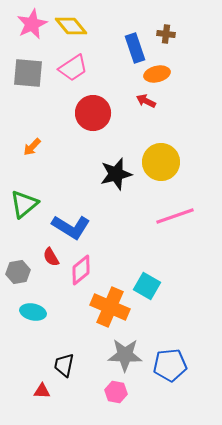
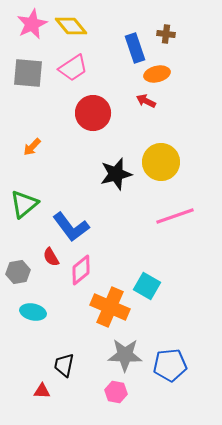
blue L-shape: rotated 21 degrees clockwise
